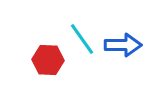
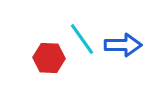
red hexagon: moved 1 px right, 2 px up
